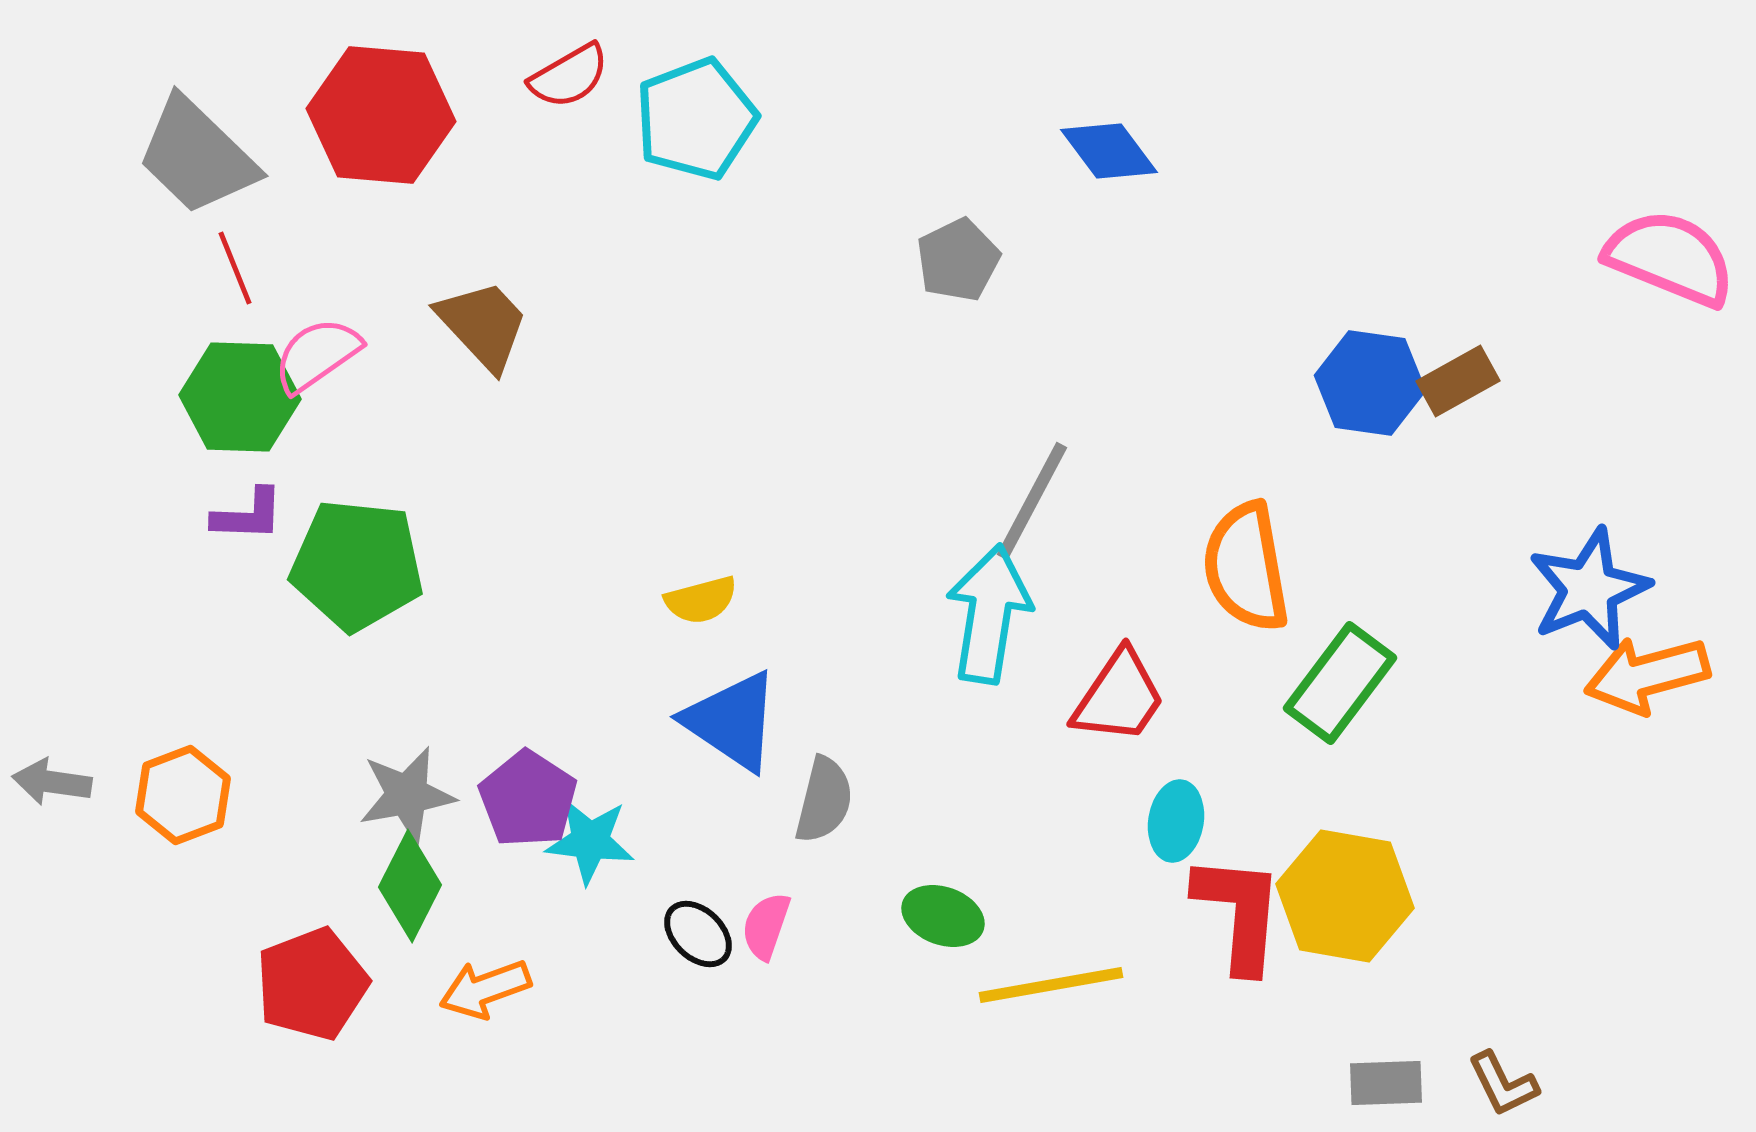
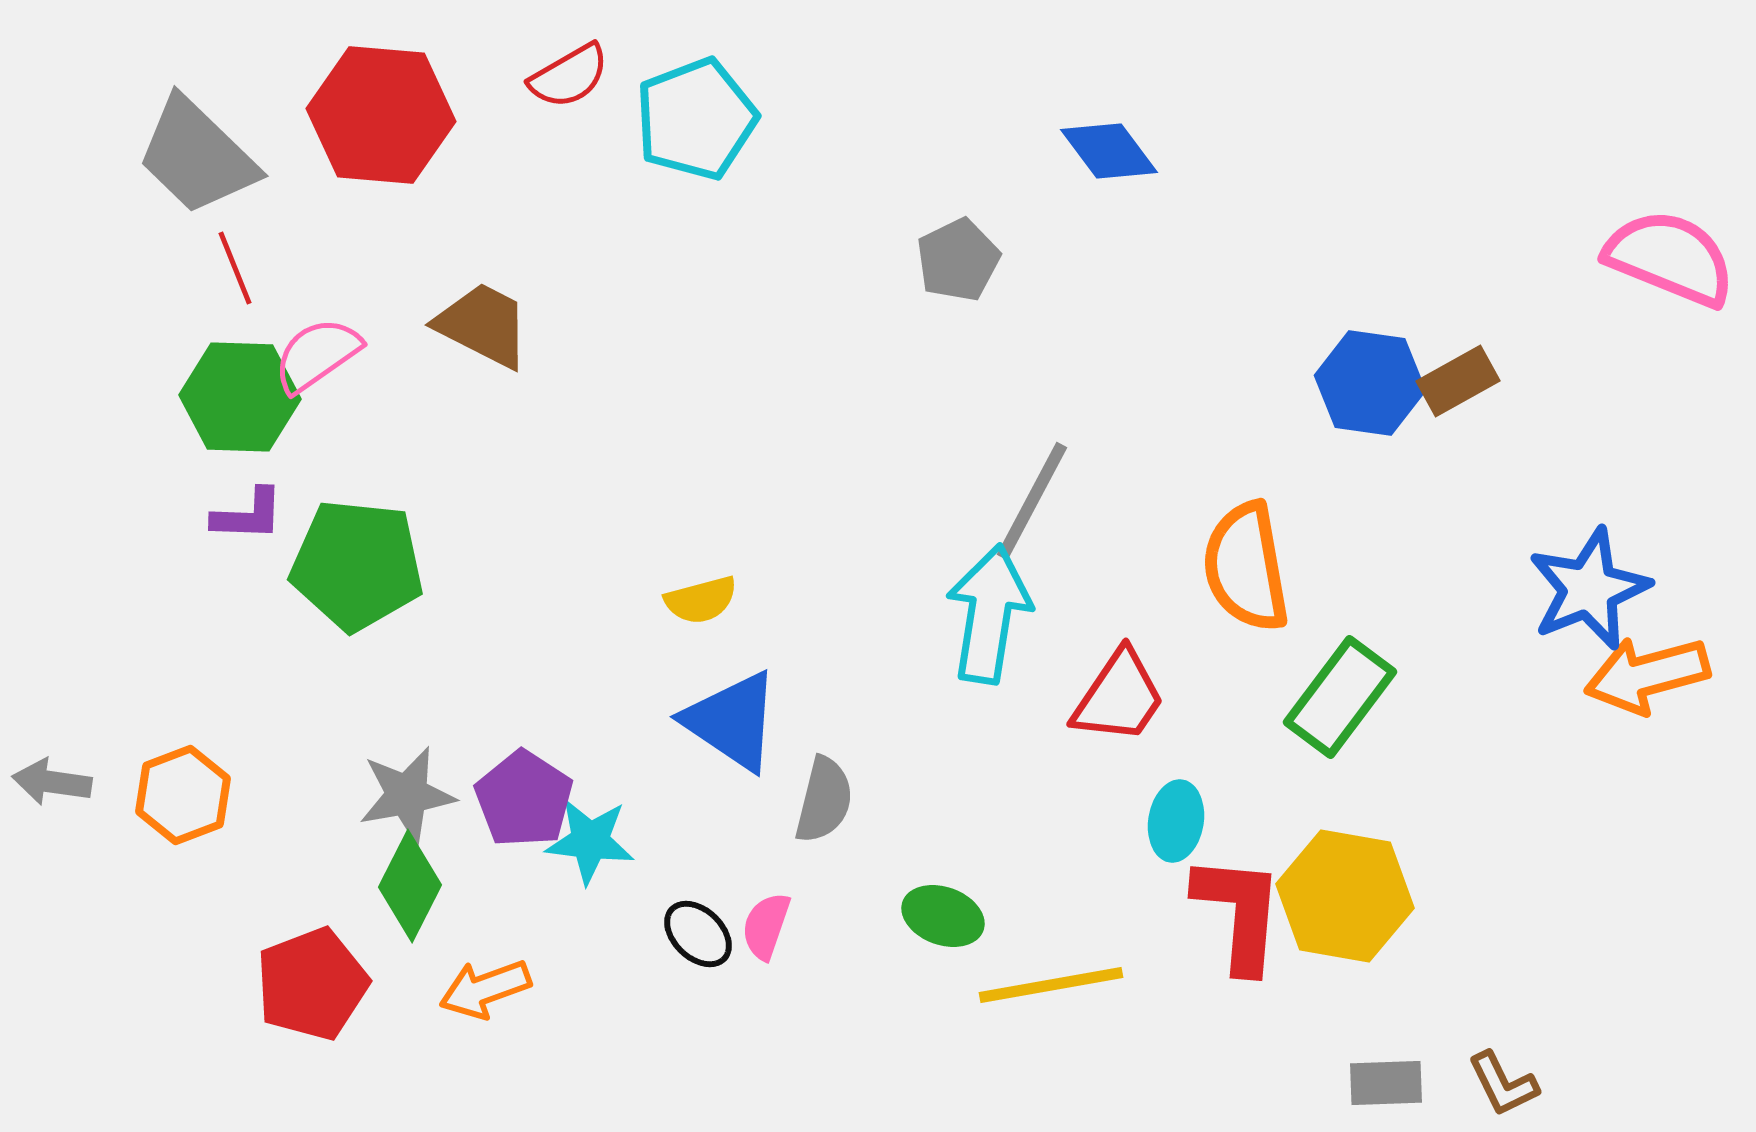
brown trapezoid at (483, 325): rotated 20 degrees counterclockwise
green rectangle at (1340, 683): moved 14 px down
purple pentagon at (528, 799): moved 4 px left
